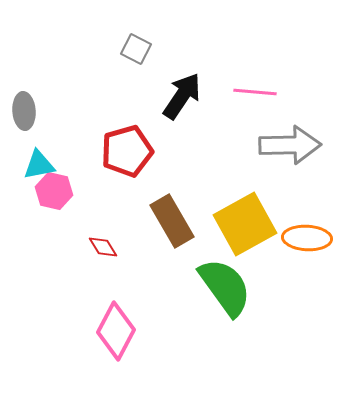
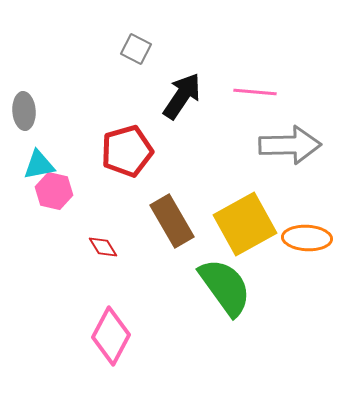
pink diamond: moved 5 px left, 5 px down
